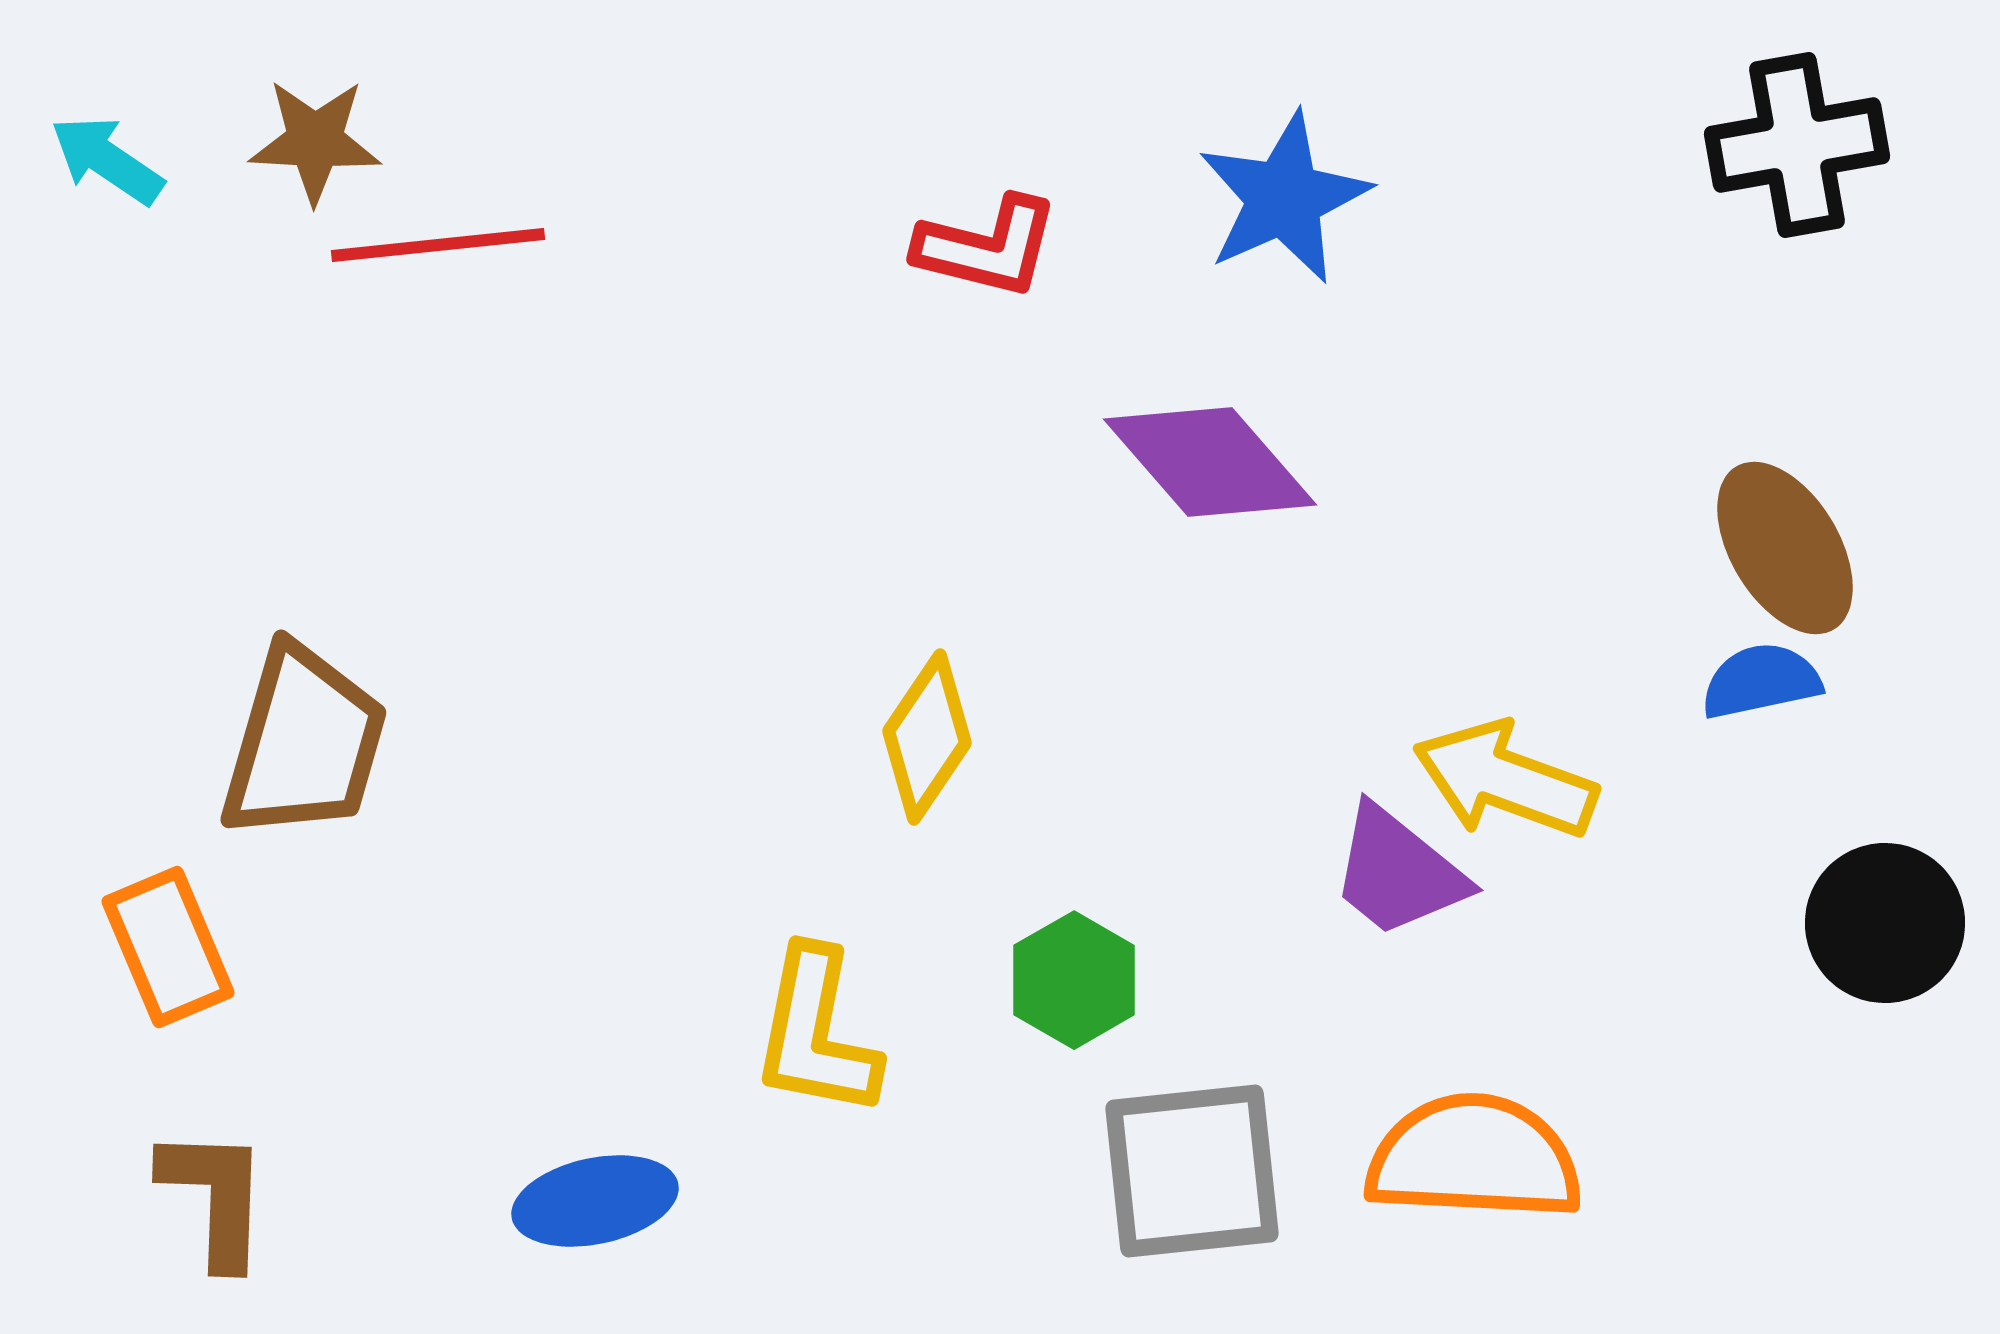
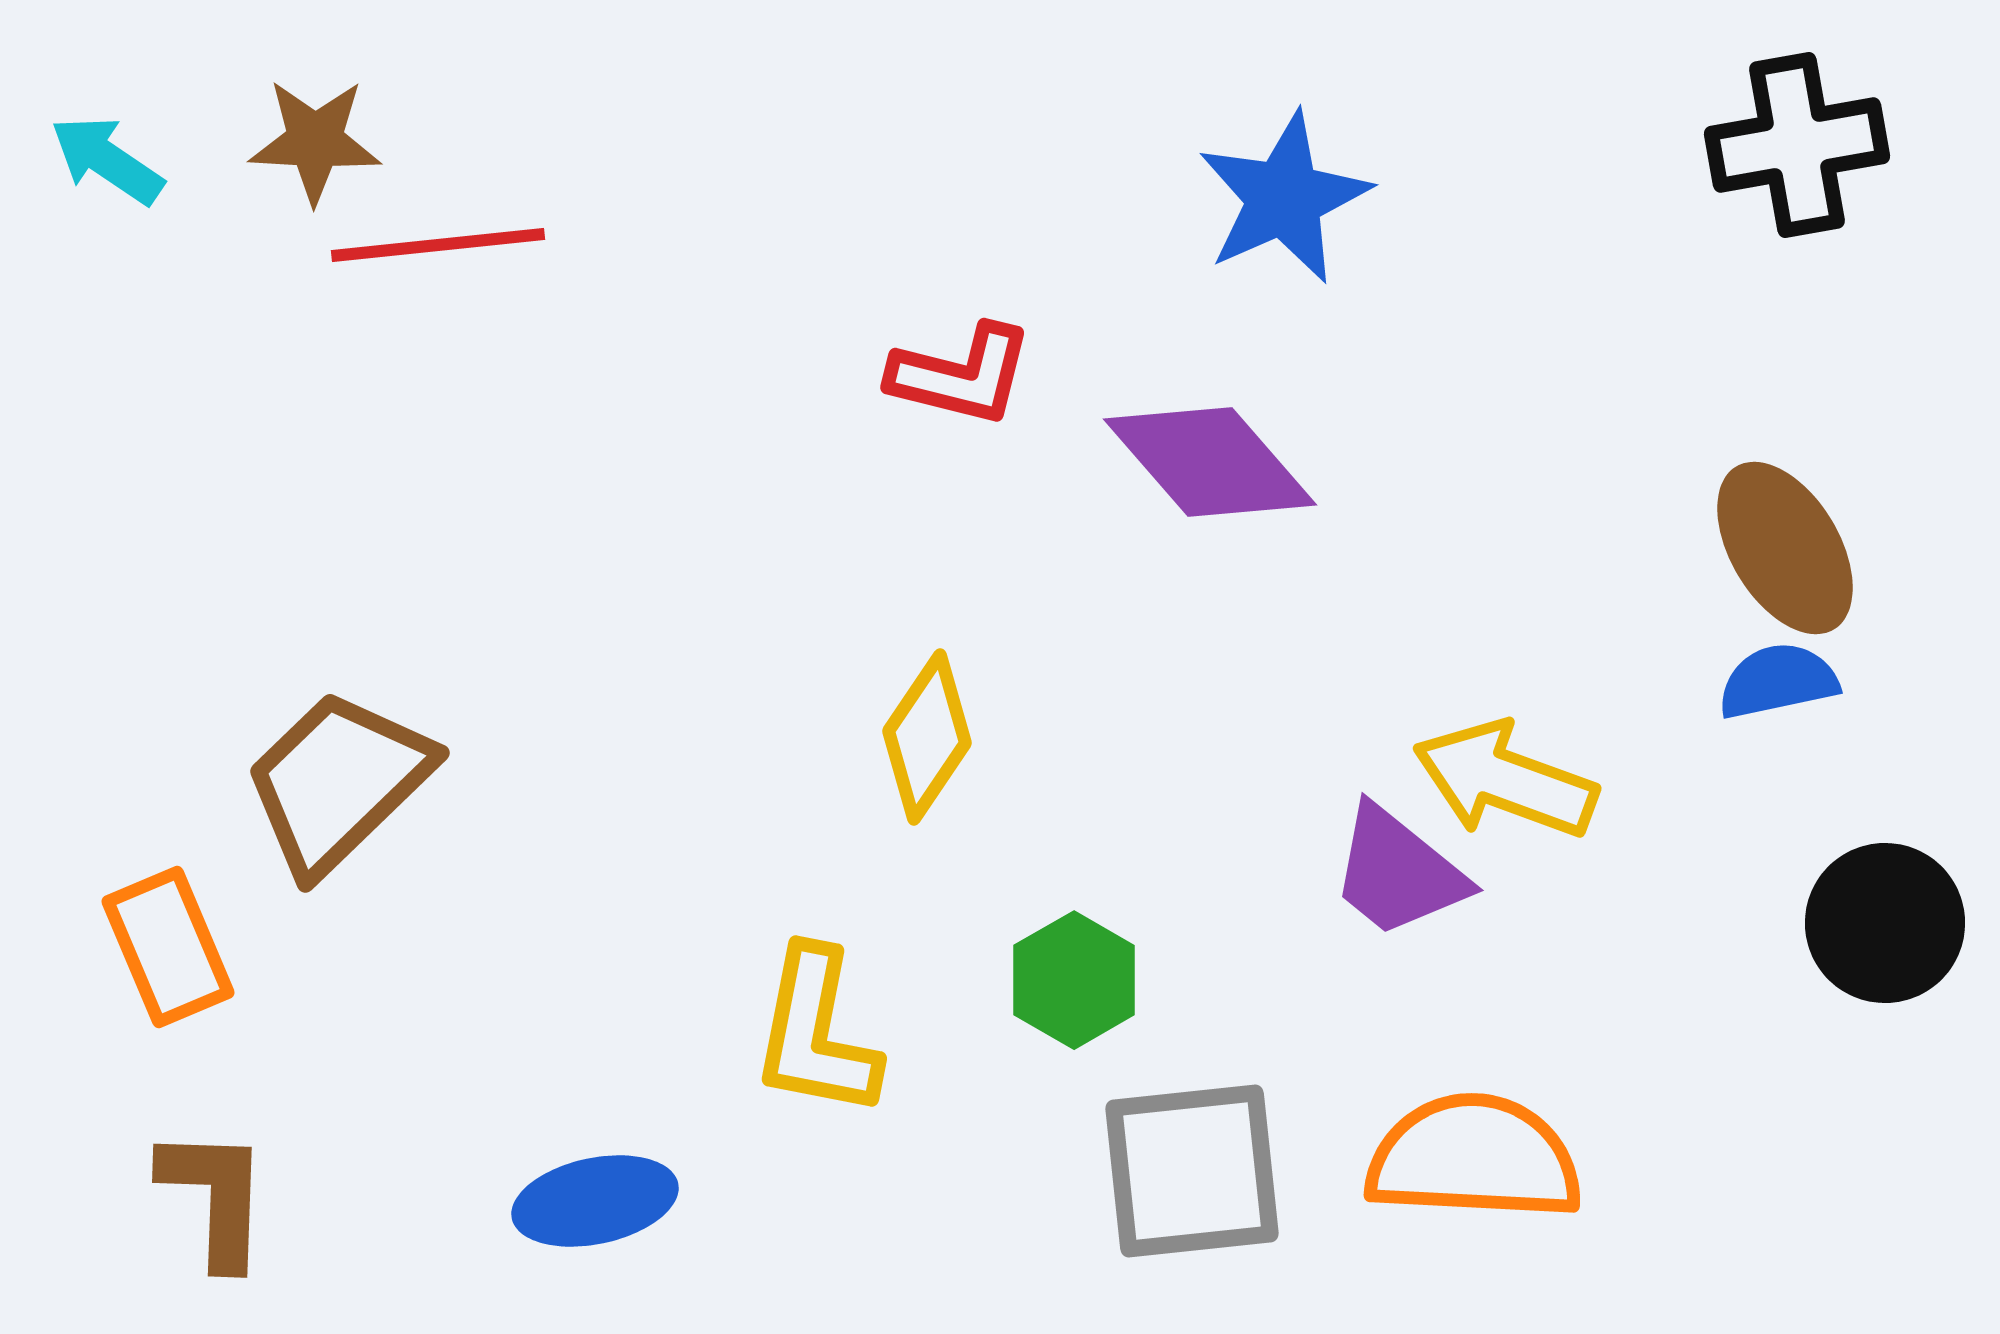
red L-shape: moved 26 px left, 128 px down
blue semicircle: moved 17 px right
brown trapezoid: moved 34 px right, 39 px down; rotated 150 degrees counterclockwise
